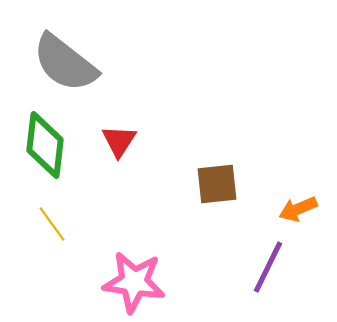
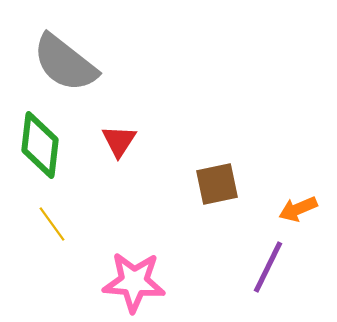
green diamond: moved 5 px left
brown square: rotated 6 degrees counterclockwise
pink star: rotated 4 degrees counterclockwise
